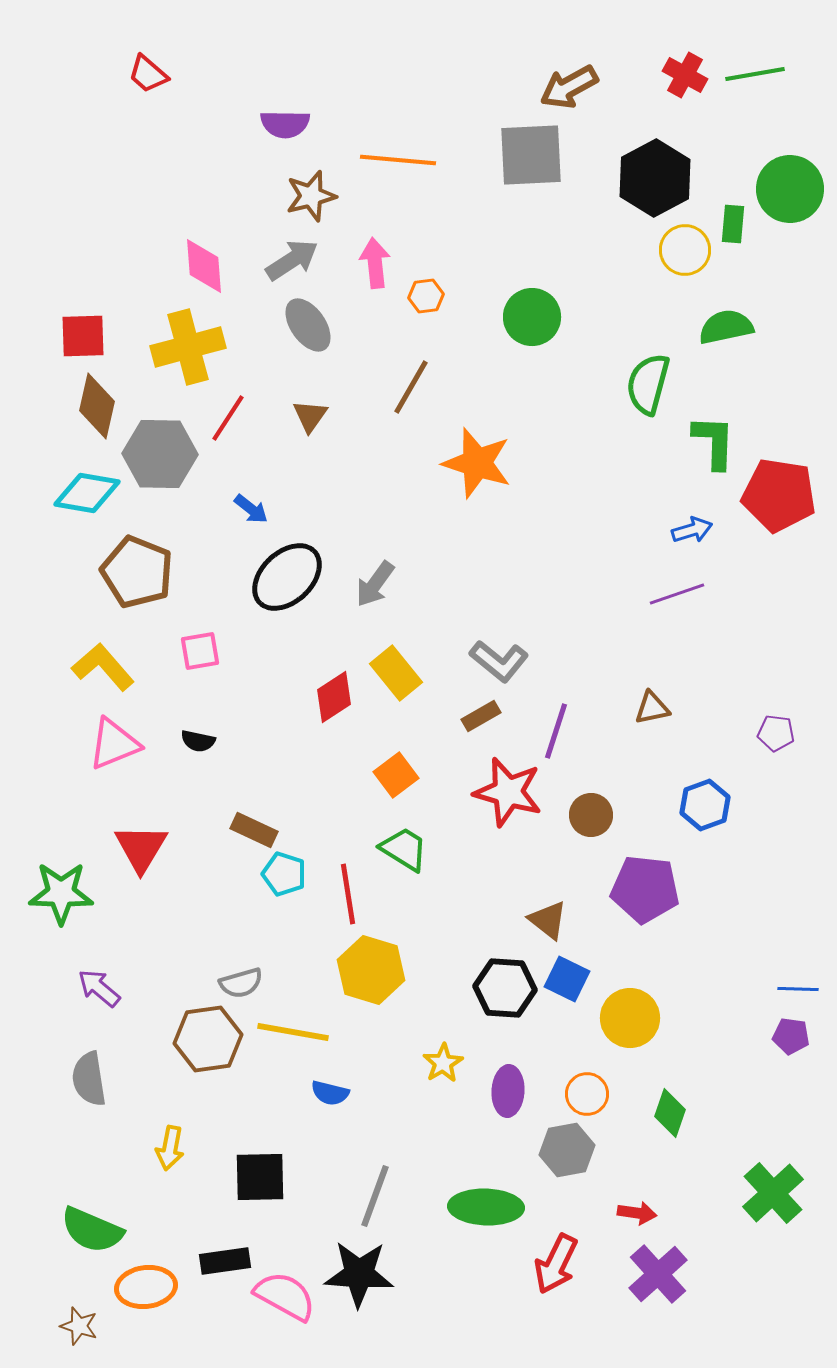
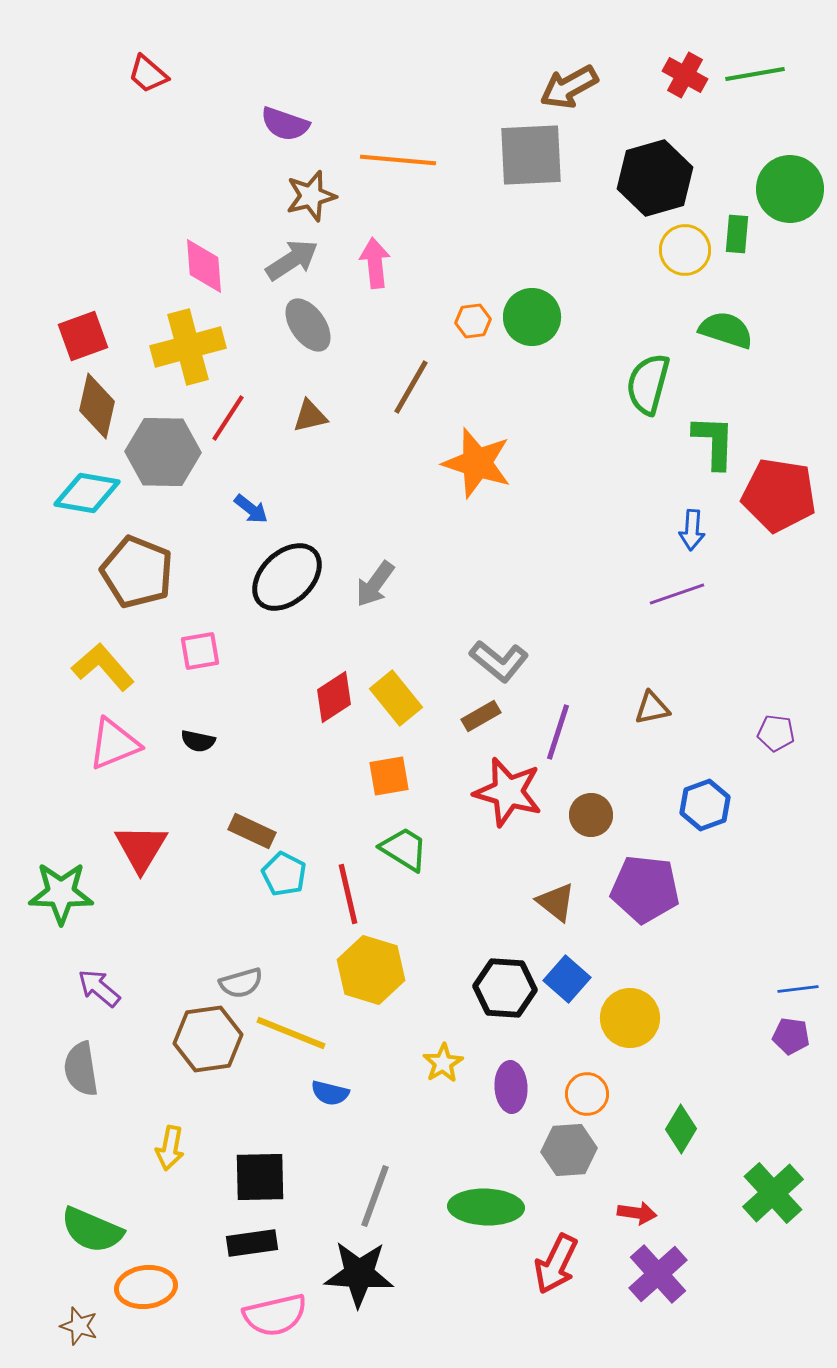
purple semicircle at (285, 124): rotated 18 degrees clockwise
black hexagon at (655, 178): rotated 12 degrees clockwise
green rectangle at (733, 224): moved 4 px right, 10 px down
orange hexagon at (426, 296): moved 47 px right, 25 px down
green semicircle at (726, 327): moved 3 px down; rotated 30 degrees clockwise
red square at (83, 336): rotated 18 degrees counterclockwise
brown triangle at (310, 416): rotated 42 degrees clockwise
gray hexagon at (160, 454): moved 3 px right, 2 px up
blue arrow at (692, 530): rotated 111 degrees clockwise
yellow rectangle at (396, 673): moved 25 px down
purple line at (556, 731): moved 2 px right, 1 px down
orange square at (396, 775): moved 7 px left, 1 px down; rotated 27 degrees clockwise
brown rectangle at (254, 830): moved 2 px left, 1 px down
cyan pentagon at (284, 874): rotated 9 degrees clockwise
red line at (348, 894): rotated 4 degrees counterclockwise
brown triangle at (548, 920): moved 8 px right, 18 px up
blue square at (567, 979): rotated 15 degrees clockwise
blue line at (798, 989): rotated 9 degrees counterclockwise
yellow line at (293, 1032): moved 2 px left, 1 px down; rotated 12 degrees clockwise
gray semicircle at (89, 1079): moved 8 px left, 10 px up
purple ellipse at (508, 1091): moved 3 px right, 4 px up; rotated 6 degrees counterclockwise
green diamond at (670, 1113): moved 11 px right, 16 px down; rotated 12 degrees clockwise
gray hexagon at (567, 1150): moved 2 px right; rotated 6 degrees clockwise
black rectangle at (225, 1261): moved 27 px right, 18 px up
pink semicircle at (285, 1296): moved 10 px left, 19 px down; rotated 138 degrees clockwise
